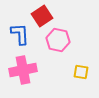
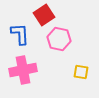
red square: moved 2 px right, 1 px up
pink hexagon: moved 1 px right, 1 px up
